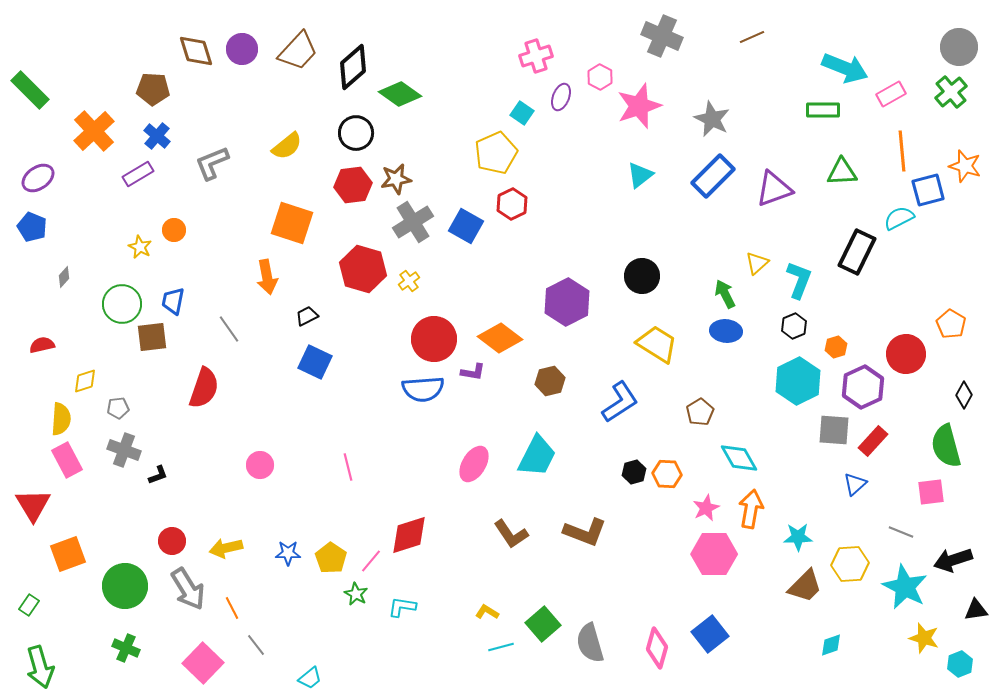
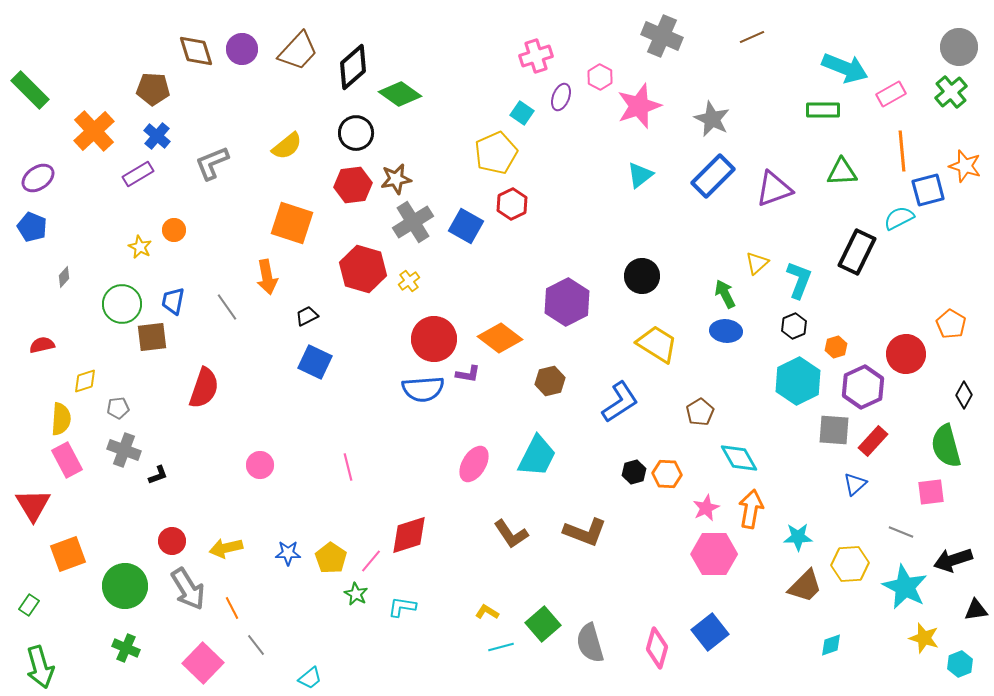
gray line at (229, 329): moved 2 px left, 22 px up
purple L-shape at (473, 372): moved 5 px left, 2 px down
blue square at (710, 634): moved 2 px up
